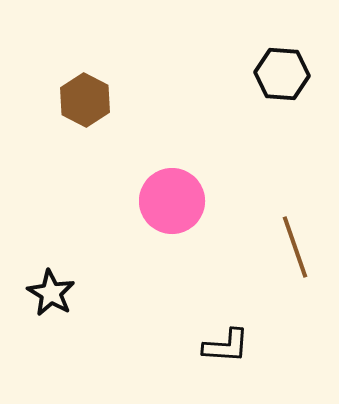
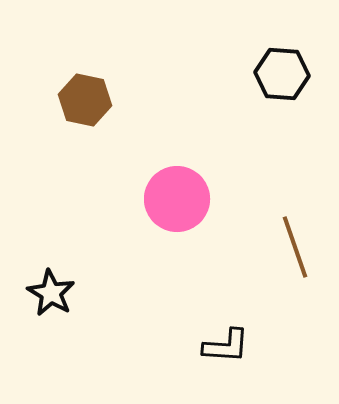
brown hexagon: rotated 15 degrees counterclockwise
pink circle: moved 5 px right, 2 px up
